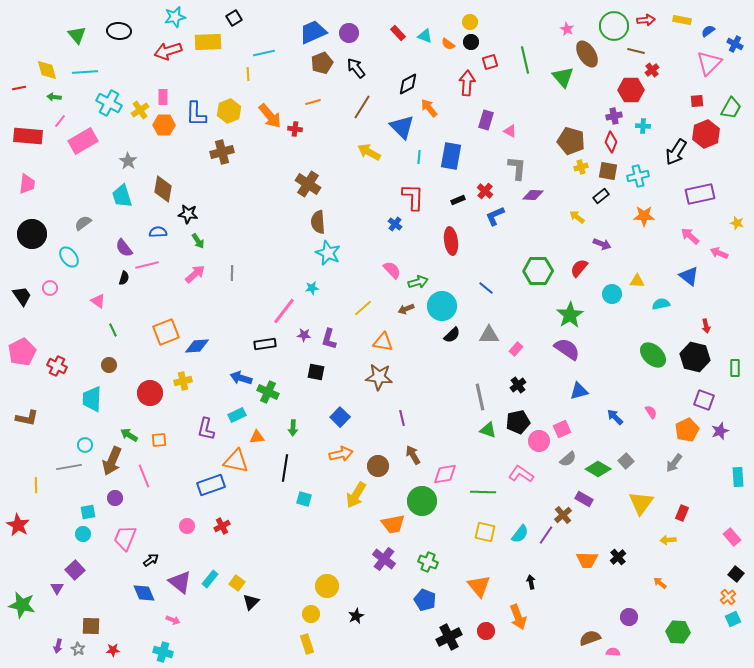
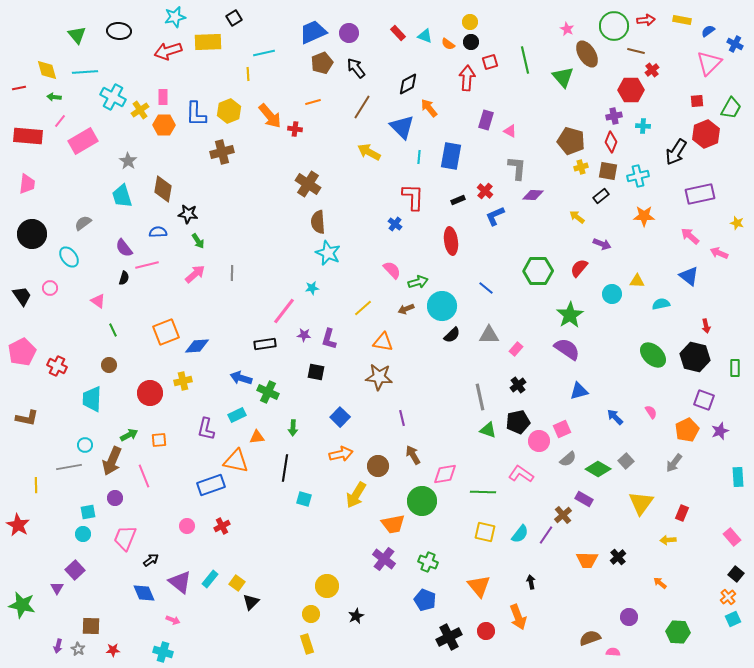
red arrow at (467, 83): moved 5 px up
cyan cross at (109, 103): moved 4 px right, 6 px up
green arrow at (129, 435): rotated 120 degrees clockwise
